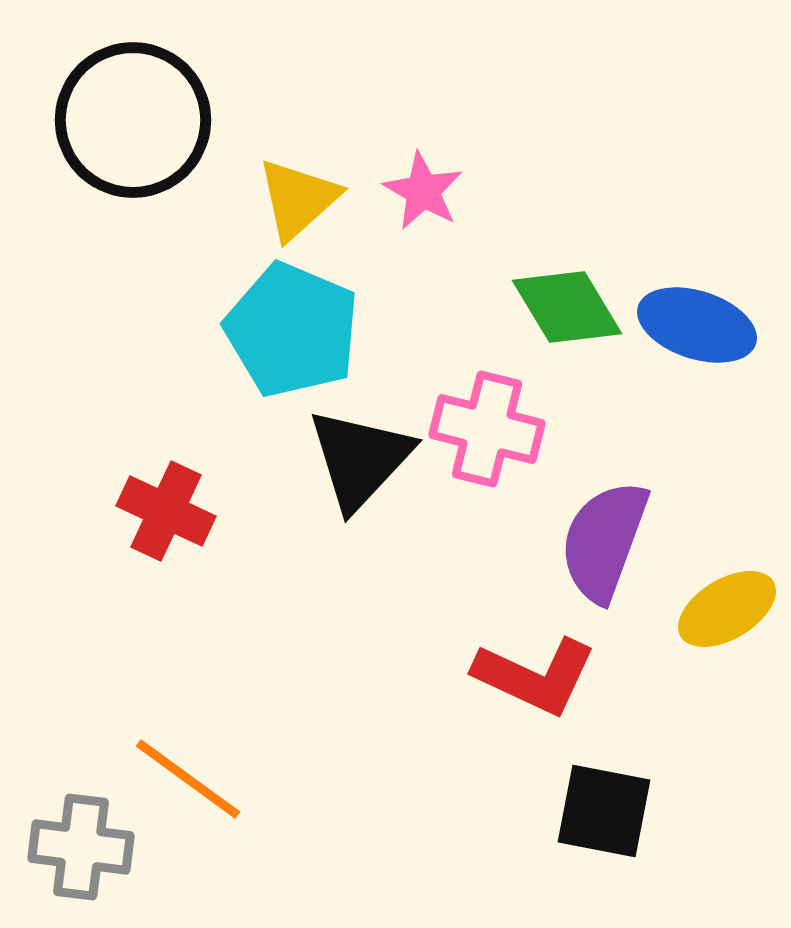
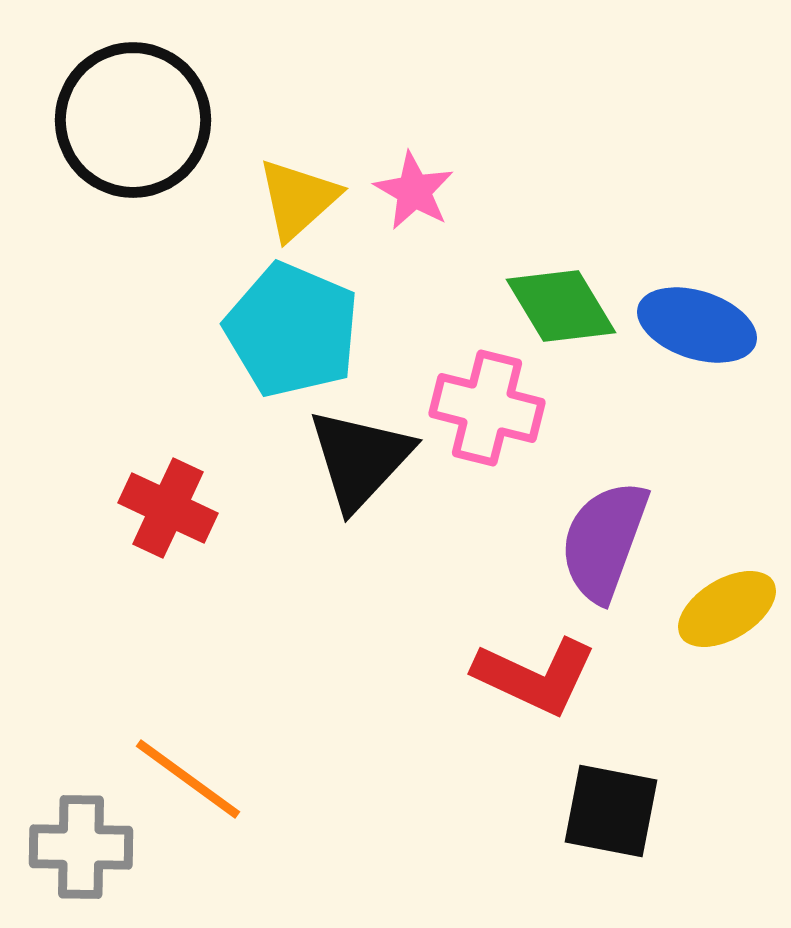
pink star: moved 9 px left
green diamond: moved 6 px left, 1 px up
pink cross: moved 21 px up
red cross: moved 2 px right, 3 px up
black square: moved 7 px right
gray cross: rotated 6 degrees counterclockwise
